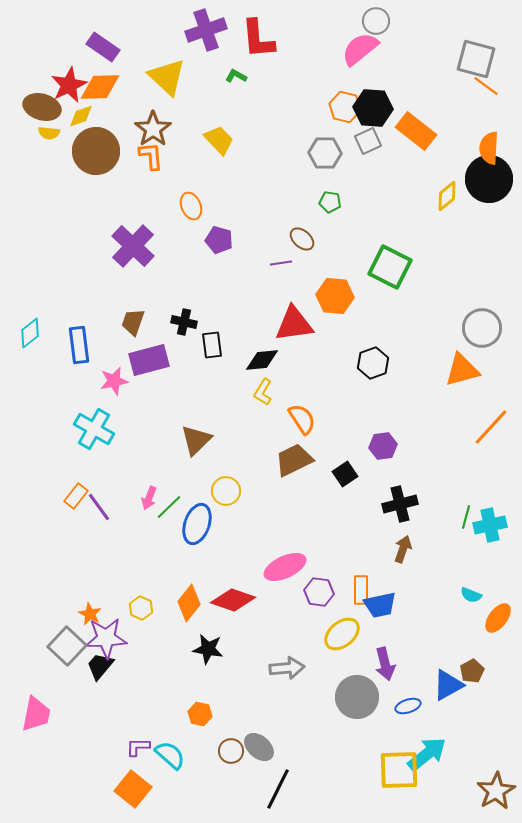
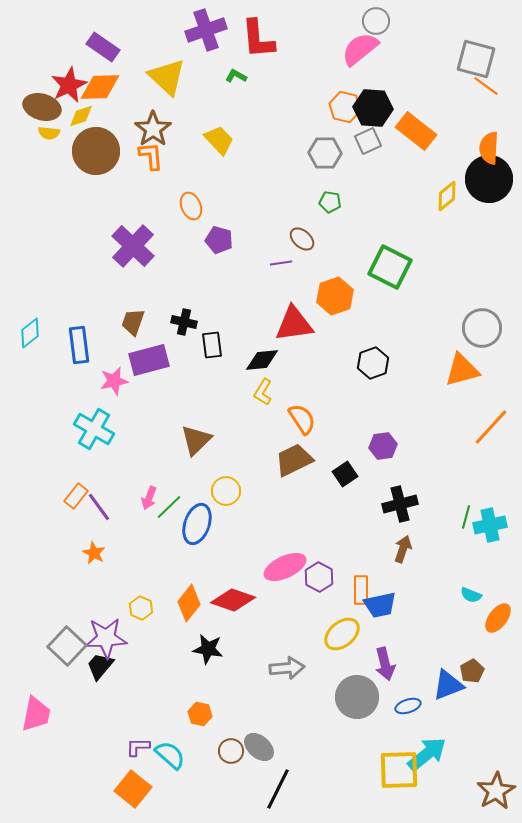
orange hexagon at (335, 296): rotated 24 degrees counterclockwise
purple hexagon at (319, 592): moved 15 px up; rotated 20 degrees clockwise
orange star at (90, 614): moved 4 px right, 61 px up
blue triangle at (448, 685): rotated 8 degrees clockwise
